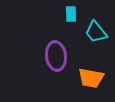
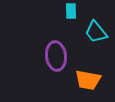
cyan rectangle: moved 3 px up
orange trapezoid: moved 3 px left, 2 px down
